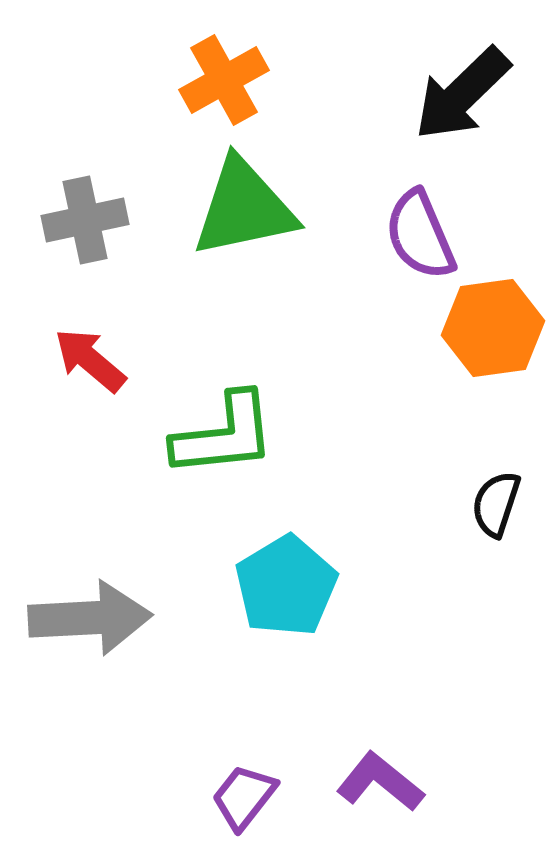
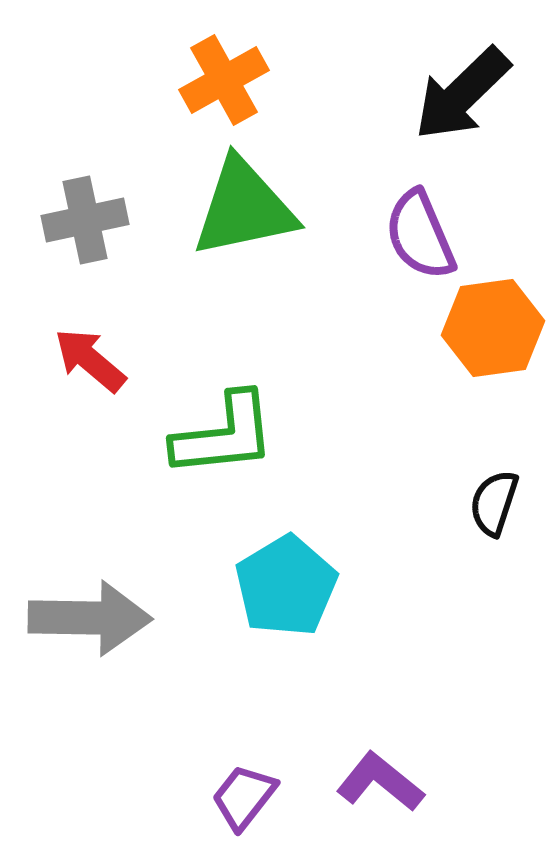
black semicircle: moved 2 px left, 1 px up
gray arrow: rotated 4 degrees clockwise
